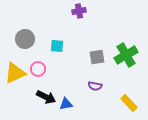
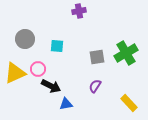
green cross: moved 2 px up
purple semicircle: rotated 112 degrees clockwise
black arrow: moved 5 px right, 11 px up
